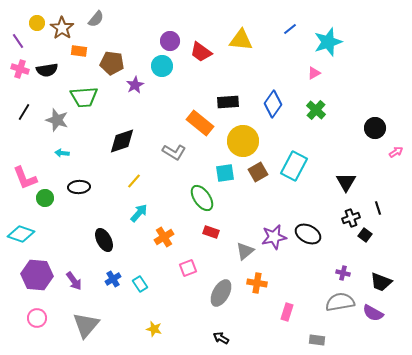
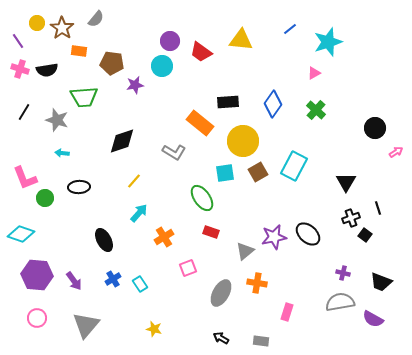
purple star at (135, 85): rotated 18 degrees clockwise
black ellipse at (308, 234): rotated 15 degrees clockwise
purple semicircle at (373, 313): moved 6 px down
gray rectangle at (317, 340): moved 56 px left, 1 px down
